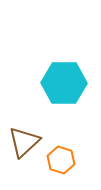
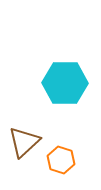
cyan hexagon: moved 1 px right
